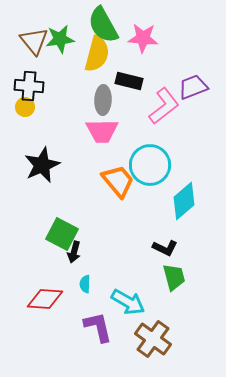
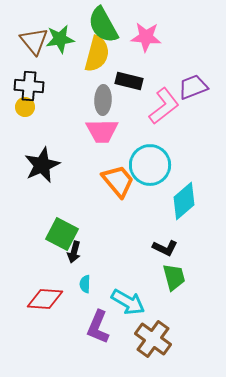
pink star: moved 3 px right, 1 px up
purple L-shape: rotated 144 degrees counterclockwise
